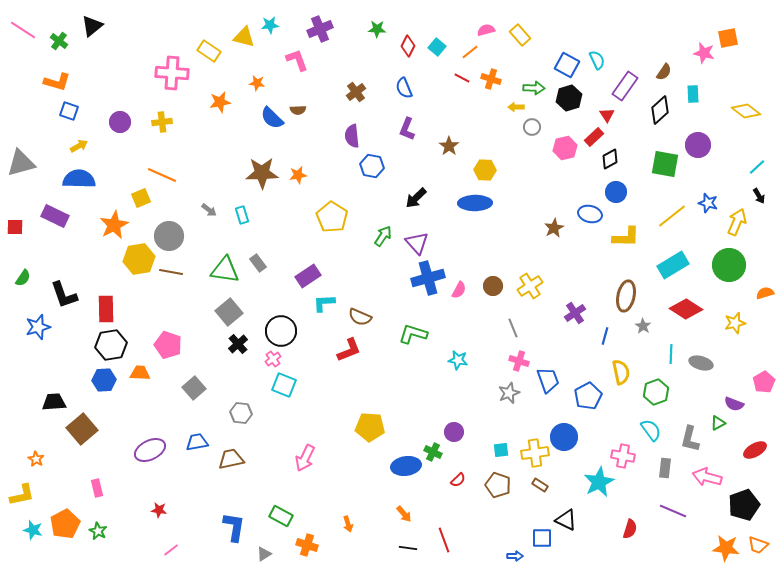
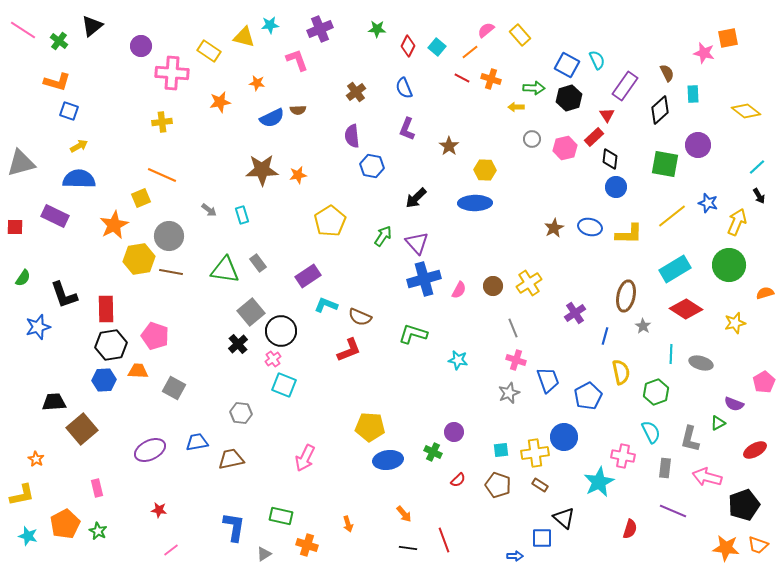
pink semicircle at (486, 30): rotated 24 degrees counterclockwise
brown semicircle at (664, 72): moved 3 px right, 1 px down; rotated 60 degrees counterclockwise
blue semicircle at (272, 118): rotated 70 degrees counterclockwise
purple circle at (120, 122): moved 21 px right, 76 px up
gray circle at (532, 127): moved 12 px down
black diamond at (610, 159): rotated 55 degrees counterclockwise
brown star at (262, 173): moved 3 px up
blue circle at (616, 192): moved 5 px up
blue ellipse at (590, 214): moved 13 px down
yellow pentagon at (332, 217): moved 2 px left, 4 px down; rotated 8 degrees clockwise
yellow L-shape at (626, 237): moved 3 px right, 3 px up
cyan rectangle at (673, 265): moved 2 px right, 4 px down
blue cross at (428, 278): moved 4 px left, 1 px down
yellow cross at (530, 286): moved 1 px left, 3 px up
cyan L-shape at (324, 303): moved 2 px right, 2 px down; rotated 25 degrees clockwise
gray square at (229, 312): moved 22 px right
pink pentagon at (168, 345): moved 13 px left, 9 px up
pink cross at (519, 361): moved 3 px left, 1 px up
orange trapezoid at (140, 373): moved 2 px left, 2 px up
gray square at (194, 388): moved 20 px left; rotated 20 degrees counterclockwise
cyan semicircle at (651, 430): moved 2 px down; rotated 10 degrees clockwise
blue ellipse at (406, 466): moved 18 px left, 6 px up
green rectangle at (281, 516): rotated 15 degrees counterclockwise
black triangle at (566, 520): moved 2 px left, 2 px up; rotated 15 degrees clockwise
cyan star at (33, 530): moved 5 px left, 6 px down
